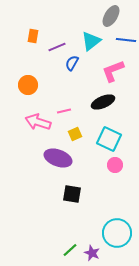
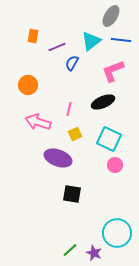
blue line: moved 5 px left
pink line: moved 5 px right, 2 px up; rotated 64 degrees counterclockwise
purple star: moved 2 px right
